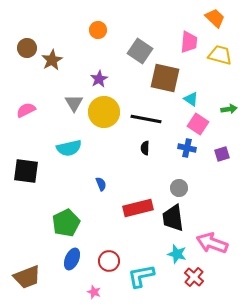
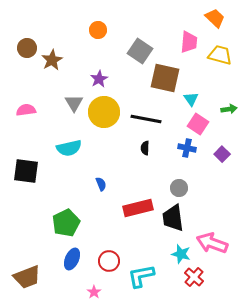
cyan triangle: rotated 21 degrees clockwise
pink semicircle: rotated 18 degrees clockwise
purple square: rotated 28 degrees counterclockwise
cyan star: moved 4 px right
pink star: rotated 16 degrees clockwise
